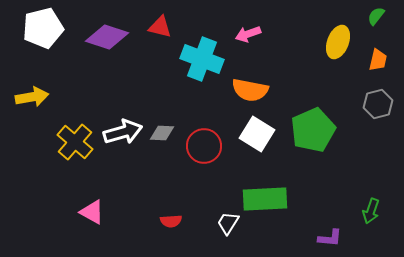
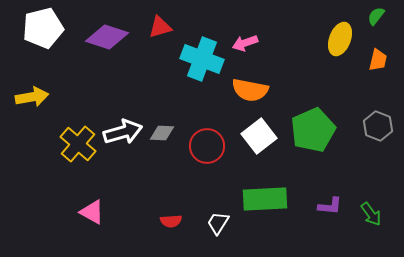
red triangle: rotated 30 degrees counterclockwise
pink arrow: moved 3 px left, 9 px down
yellow ellipse: moved 2 px right, 3 px up
gray hexagon: moved 22 px down; rotated 24 degrees counterclockwise
white square: moved 2 px right, 2 px down; rotated 20 degrees clockwise
yellow cross: moved 3 px right, 2 px down
red circle: moved 3 px right
green arrow: moved 3 px down; rotated 55 degrees counterclockwise
white trapezoid: moved 10 px left
purple L-shape: moved 32 px up
